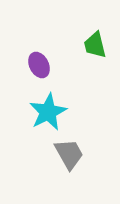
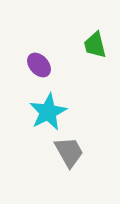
purple ellipse: rotated 15 degrees counterclockwise
gray trapezoid: moved 2 px up
